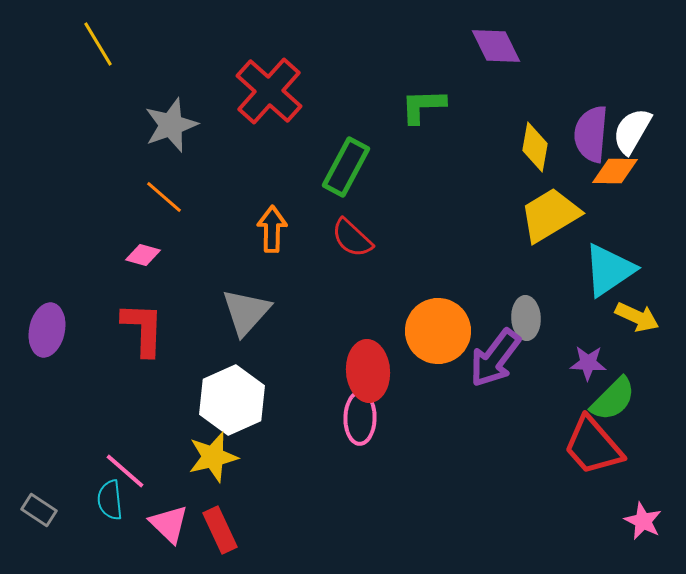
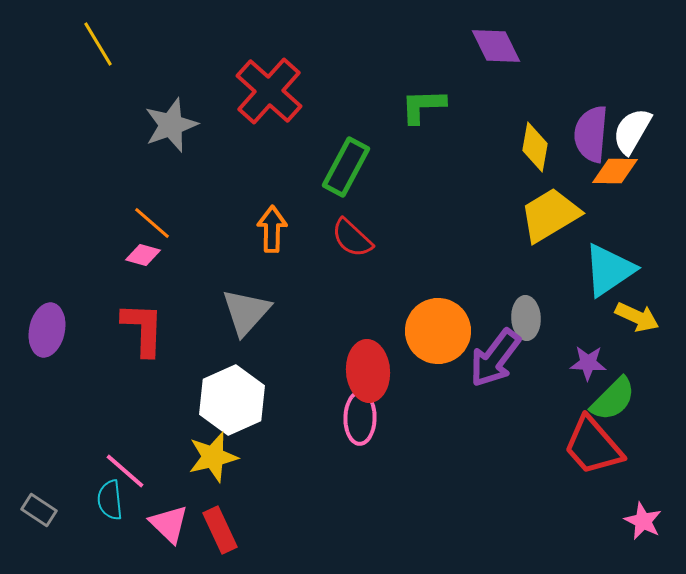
orange line: moved 12 px left, 26 px down
